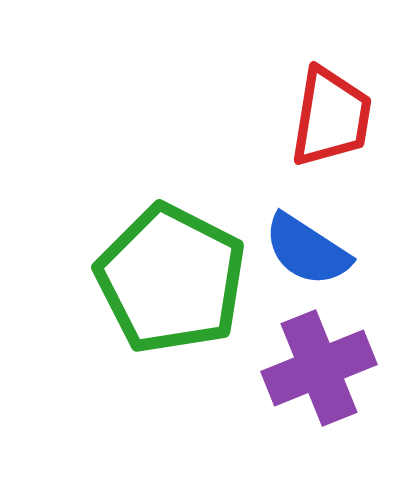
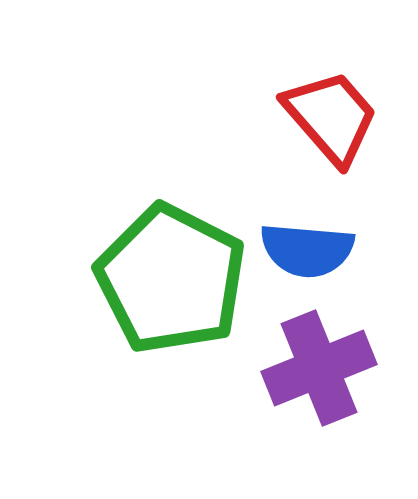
red trapezoid: rotated 50 degrees counterclockwise
blue semicircle: rotated 28 degrees counterclockwise
